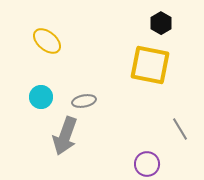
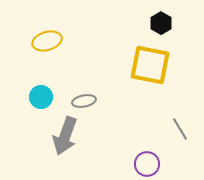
yellow ellipse: rotated 56 degrees counterclockwise
